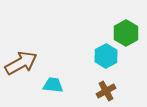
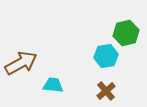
green hexagon: rotated 15 degrees clockwise
cyan hexagon: rotated 20 degrees clockwise
brown cross: rotated 12 degrees counterclockwise
